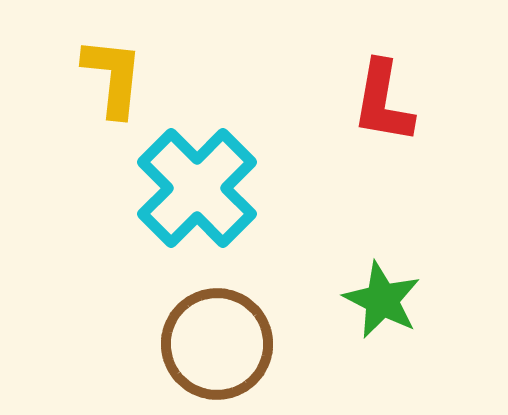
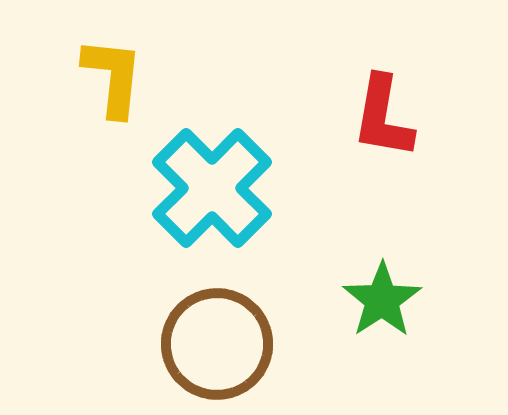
red L-shape: moved 15 px down
cyan cross: moved 15 px right
green star: rotated 12 degrees clockwise
